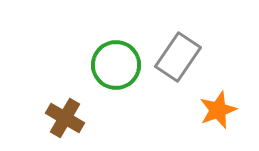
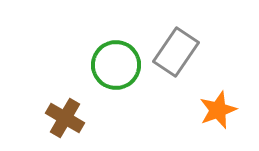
gray rectangle: moved 2 px left, 5 px up
